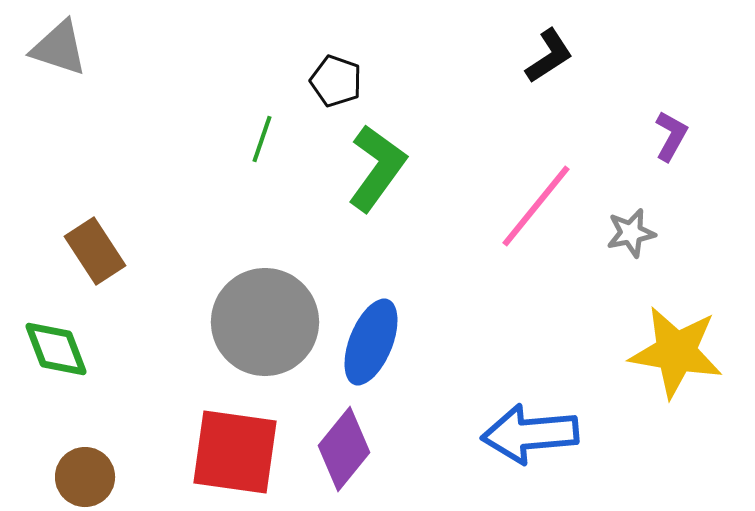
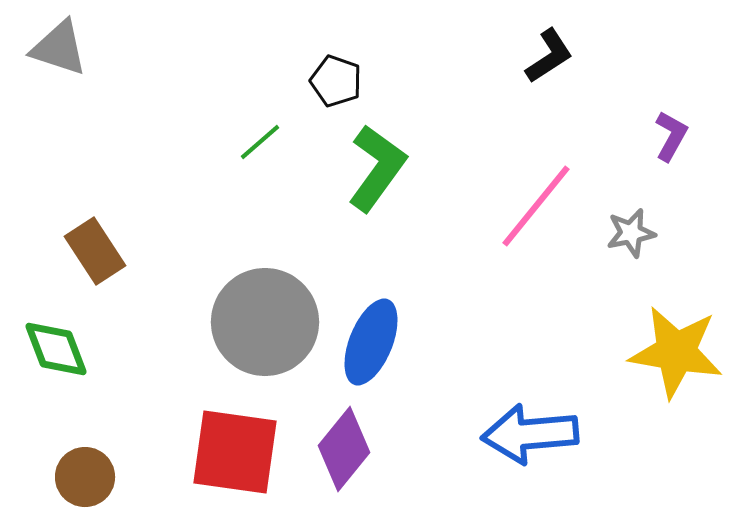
green line: moved 2 px left, 3 px down; rotated 30 degrees clockwise
